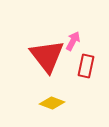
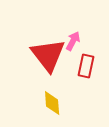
red triangle: moved 1 px right, 1 px up
yellow diamond: rotated 65 degrees clockwise
